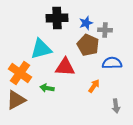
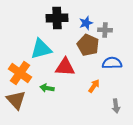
brown triangle: rotated 45 degrees counterclockwise
